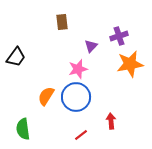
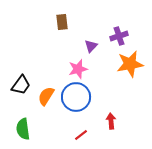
black trapezoid: moved 5 px right, 28 px down
